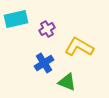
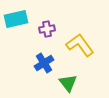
purple cross: rotated 21 degrees clockwise
yellow L-shape: moved 1 px right, 2 px up; rotated 24 degrees clockwise
green triangle: moved 1 px right, 1 px down; rotated 30 degrees clockwise
